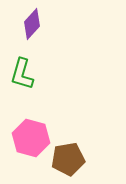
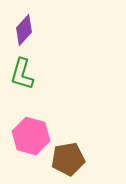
purple diamond: moved 8 px left, 6 px down
pink hexagon: moved 2 px up
